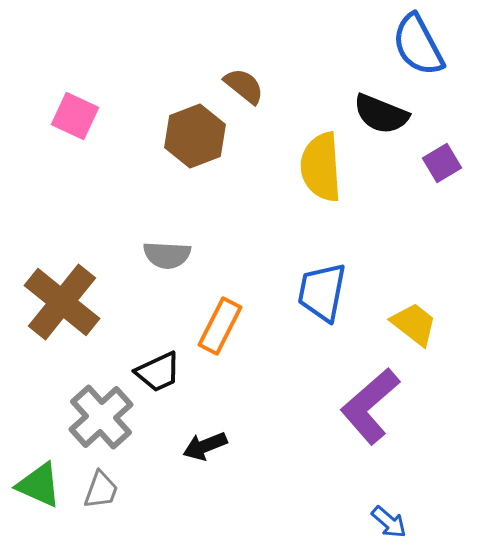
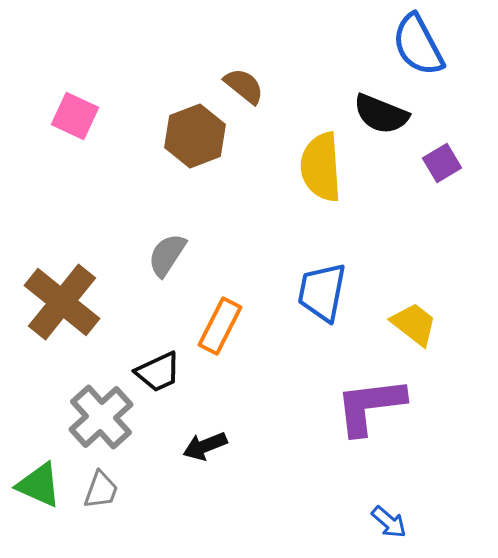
gray semicircle: rotated 120 degrees clockwise
purple L-shape: rotated 34 degrees clockwise
